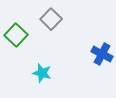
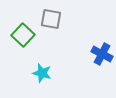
gray square: rotated 35 degrees counterclockwise
green square: moved 7 px right
